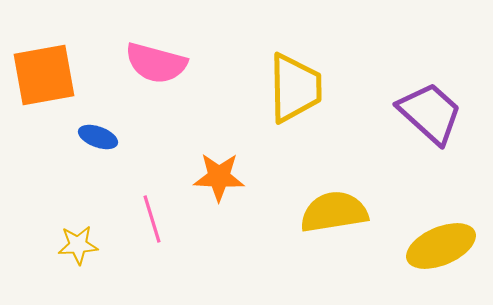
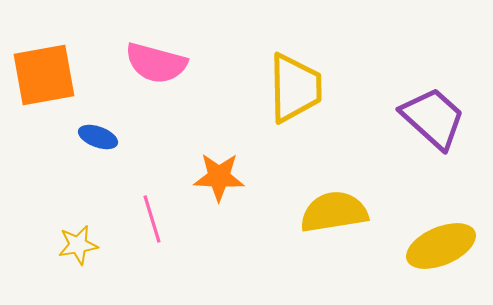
purple trapezoid: moved 3 px right, 5 px down
yellow star: rotated 6 degrees counterclockwise
